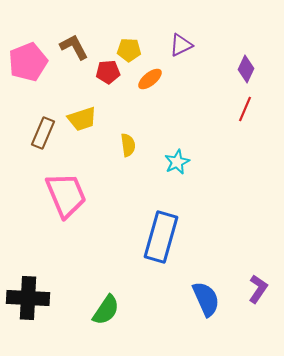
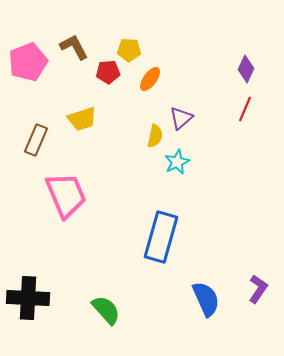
purple triangle: moved 73 px down; rotated 15 degrees counterclockwise
orange ellipse: rotated 15 degrees counterclockwise
brown rectangle: moved 7 px left, 7 px down
yellow semicircle: moved 27 px right, 9 px up; rotated 20 degrees clockwise
green semicircle: rotated 76 degrees counterclockwise
